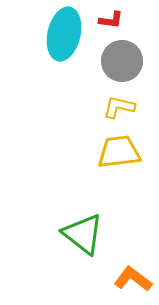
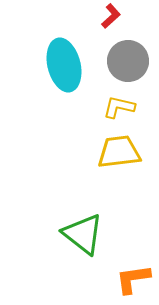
red L-shape: moved 4 px up; rotated 50 degrees counterclockwise
cyan ellipse: moved 31 px down; rotated 27 degrees counterclockwise
gray circle: moved 6 px right
orange L-shape: rotated 45 degrees counterclockwise
